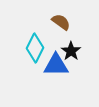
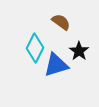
black star: moved 8 px right
blue triangle: rotated 16 degrees counterclockwise
